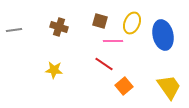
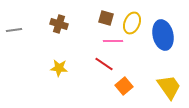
brown square: moved 6 px right, 3 px up
brown cross: moved 3 px up
yellow star: moved 5 px right, 2 px up
